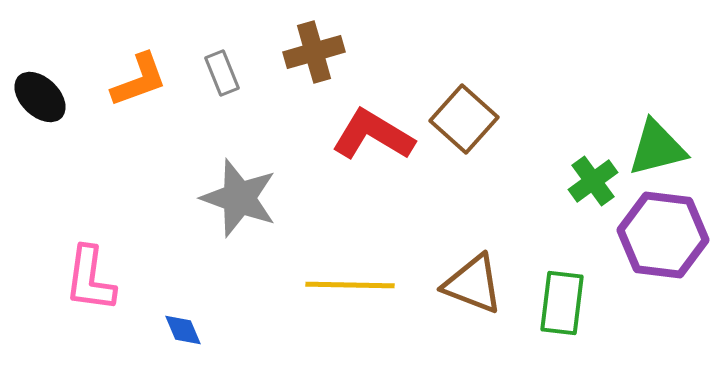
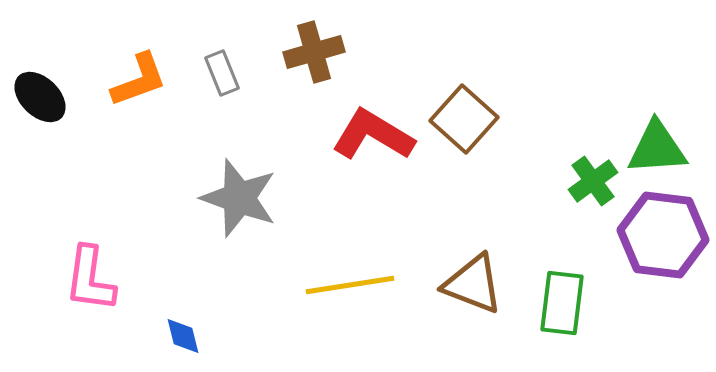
green triangle: rotated 10 degrees clockwise
yellow line: rotated 10 degrees counterclockwise
blue diamond: moved 6 px down; rotated 9 degrees clockwise
